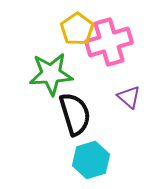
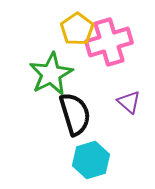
green star: rotated 24 degrees counterclockwise
purple triangle: moved 5 px down
